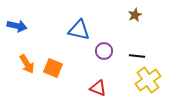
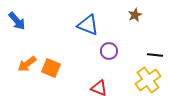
blue arrow: moved 5 px up; rotated 36 degrees clockwise
blue triangle: moved 9 px right, 5 px up; rotated 10 degrees clockwise
purple circle: moved 5 px right
black line: moved 18 px right, 1 px up
orange arrow: rotated 84 degrees clockwise
orange square: moved 2 px left
red triangle: moved 1 px right
